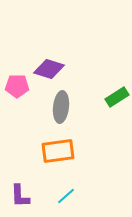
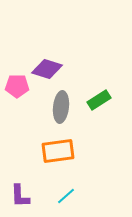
purple diamond: moved 2 px left
green rectangle: moved 18 px left, 3 px down
